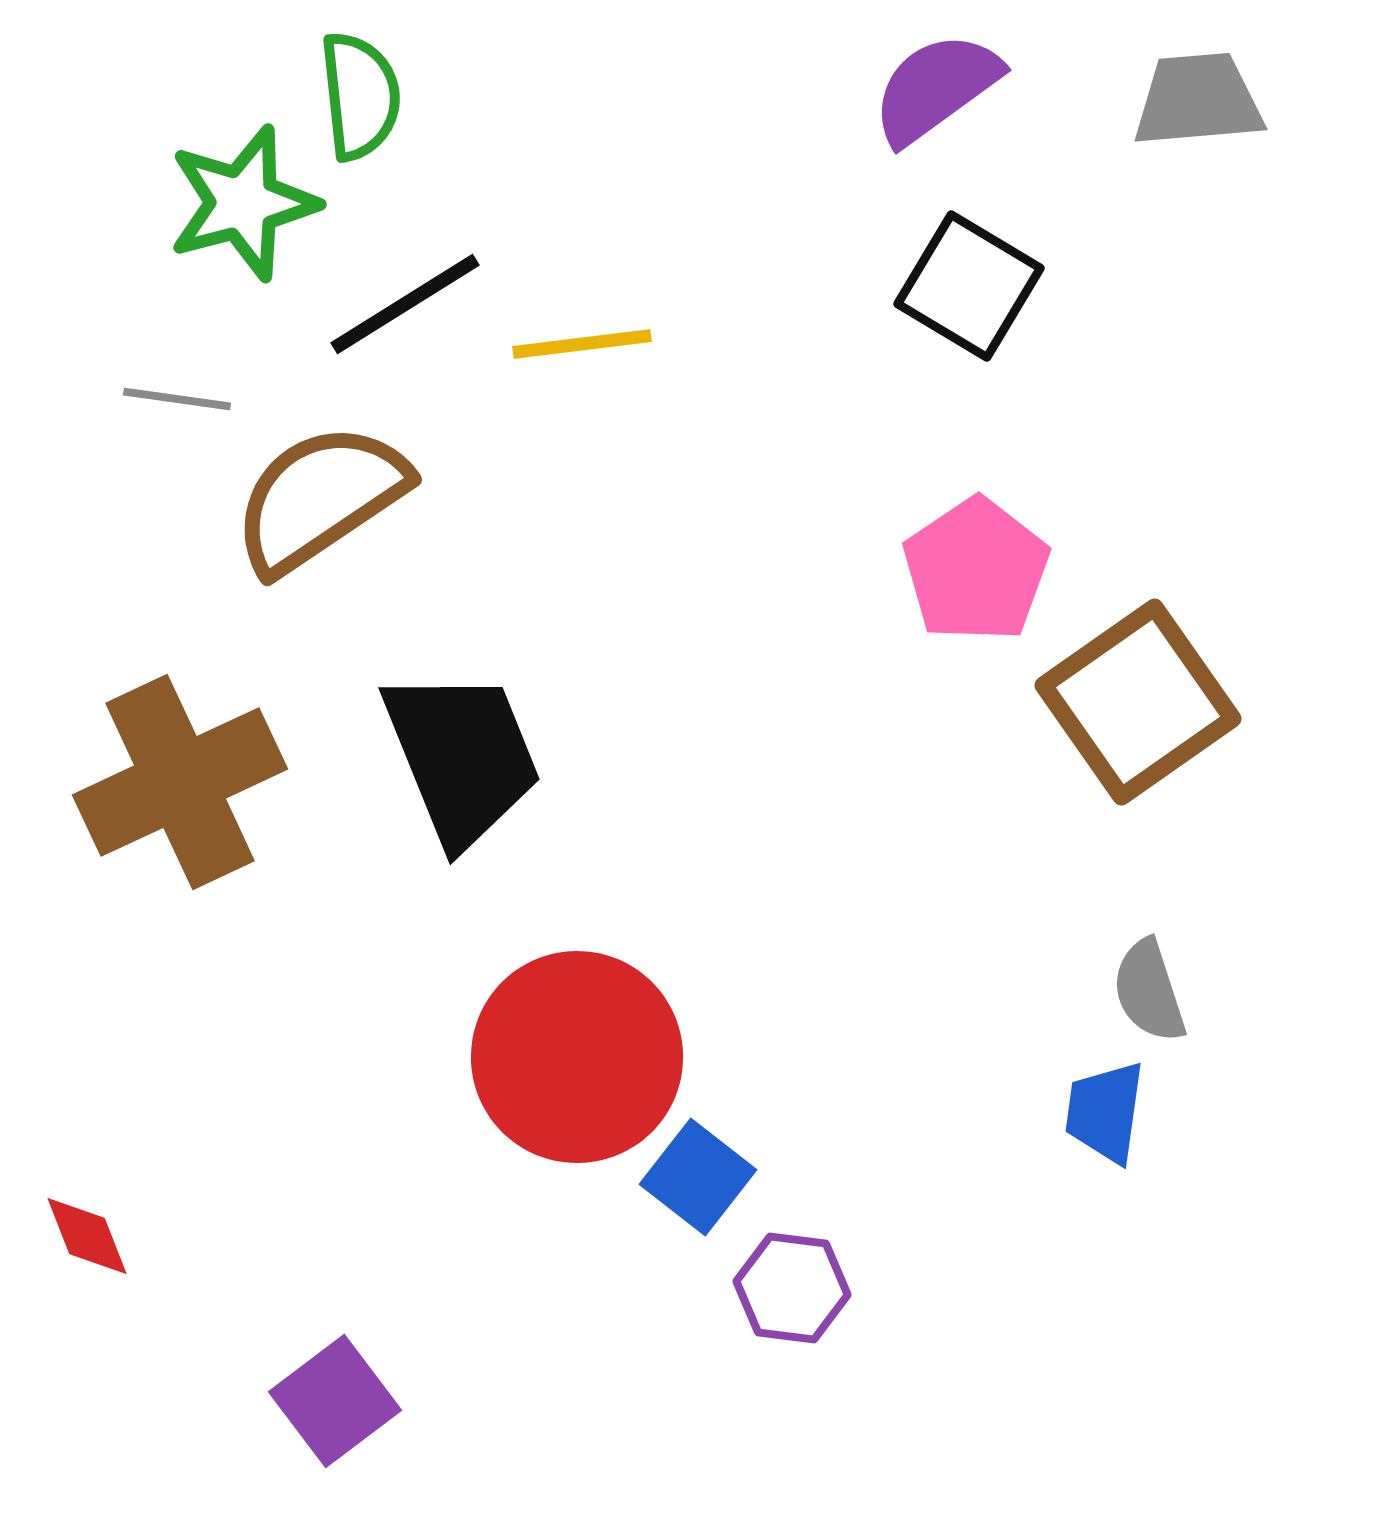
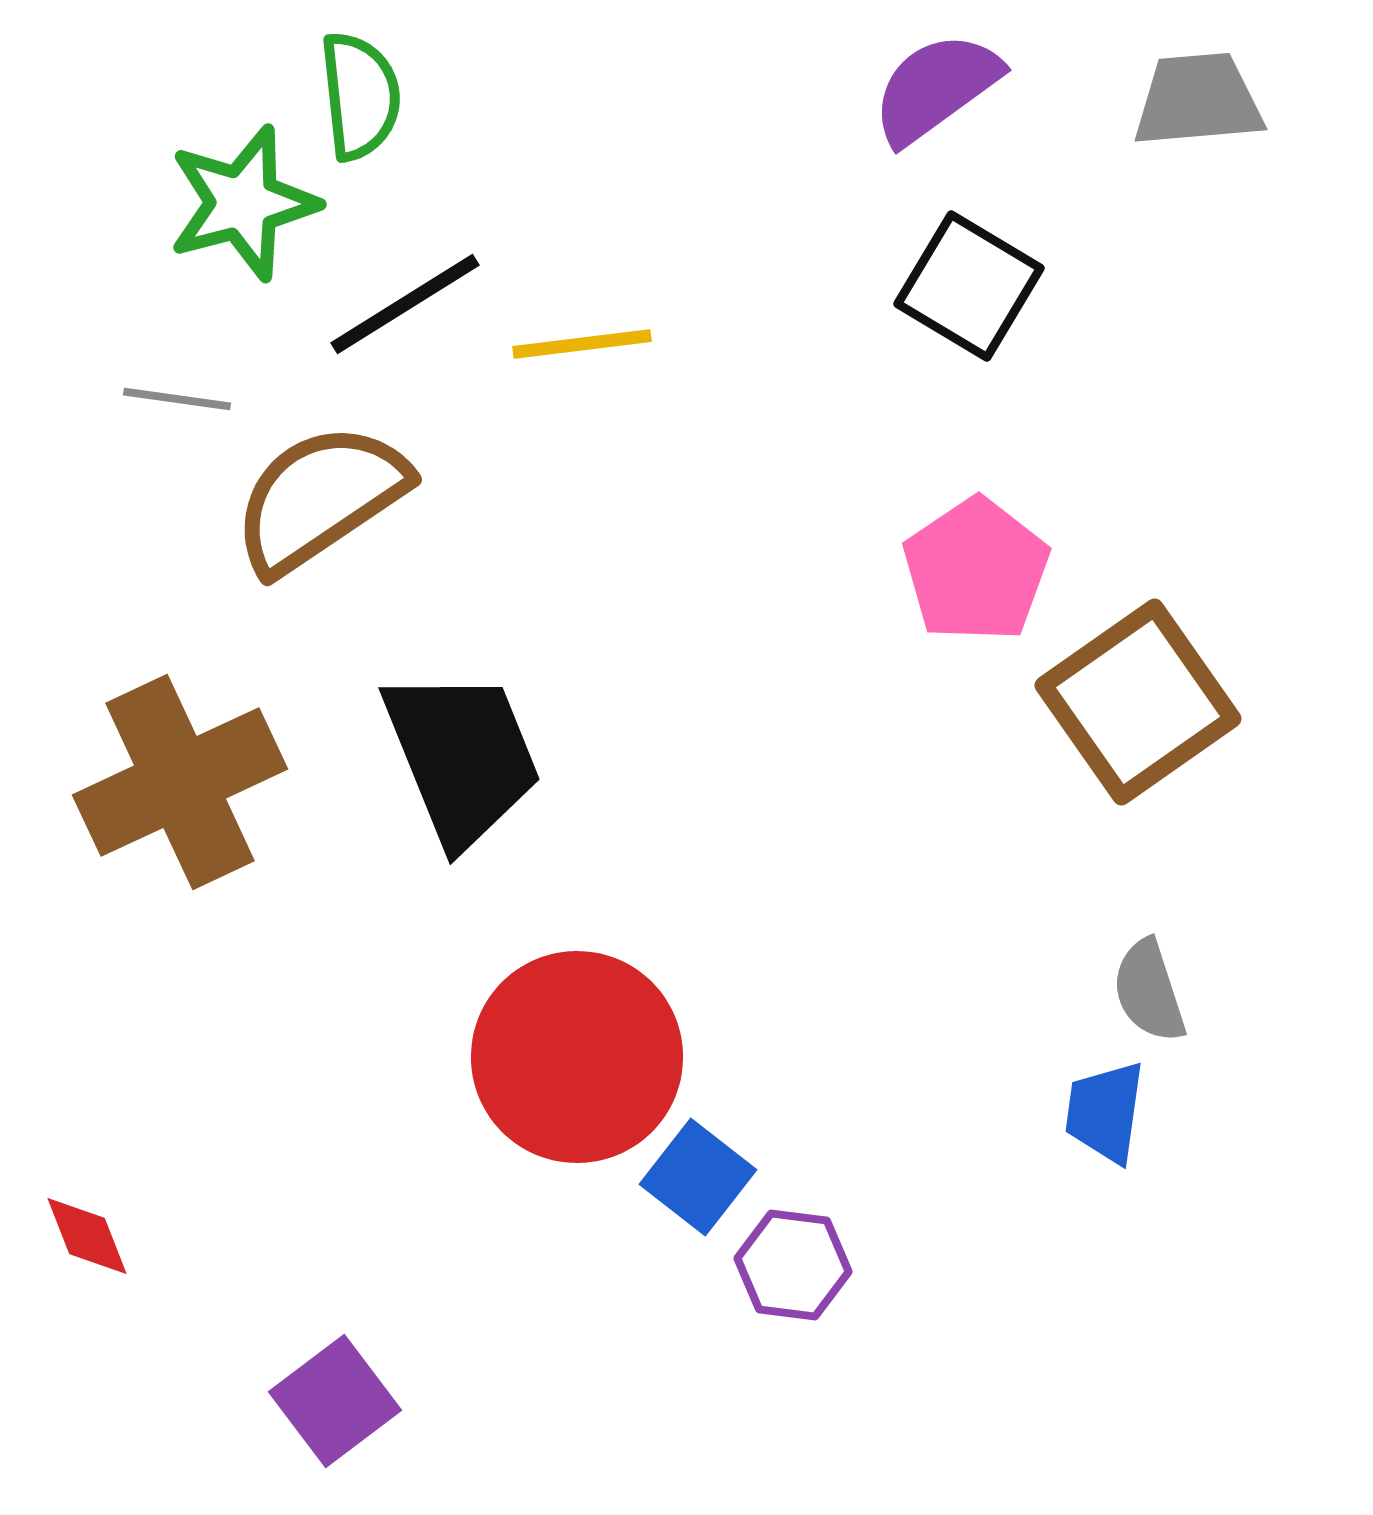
purple hexagon: moved 1 px right, 23 px up
